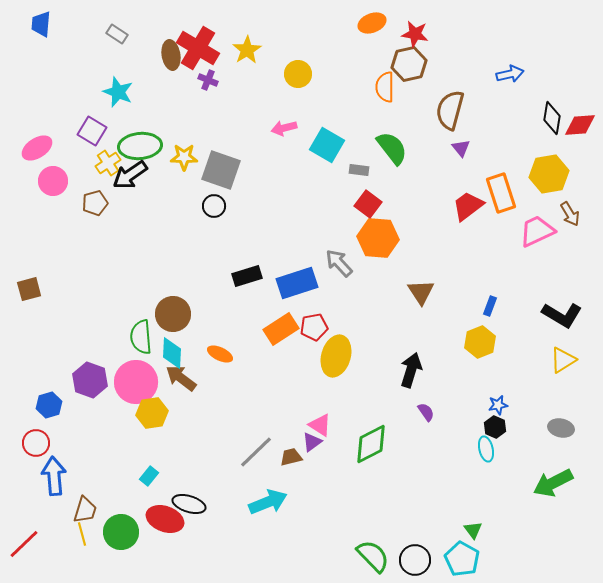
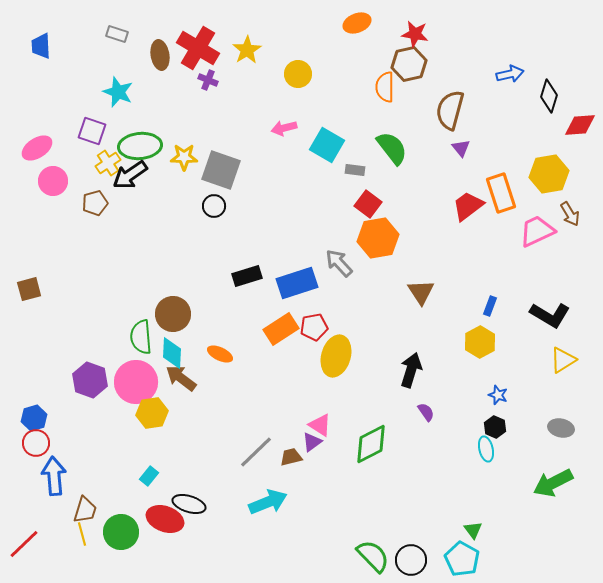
orange ellipse at (372, 23): moved 15 px left
blue trapezoid at (41, 24): moved 22 px down; rotated 8 degrees counterclockwise
gray rectangle at (117, 34): rotated 15 degrees counterclockwise
brown ellipse at (171, 55): moved 11 px left
black diamond at (552, 118): moved 3 px left, 22 px up; rotated 8 degrees clockwise
purple square at (92, 131): rotated 12 degrees counterclockwise
gray rectangle at (359, 170): moved 4 px left
orange hexagon at (378, 238): rotated 15 degrees counterclockwise
black L-shape at (562, 315): moved 12 px left
yellow hexagon at (480, 342): rotated 8 degrees counterclockwise
blue hexagon at (49, 405): moved 15 px left, 13 px down
blue star at (498, 405): moved 10 px up; rotated 30 degrees clockwise
black circle at (415, 560): moved 4 px left
